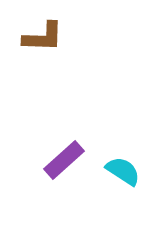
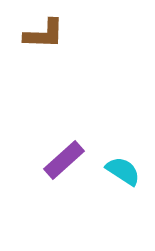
brown L-shape: moved 1 px right, 3 px up
